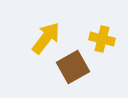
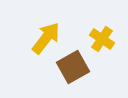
yellow cross: rotated 20 degrees clockwise
